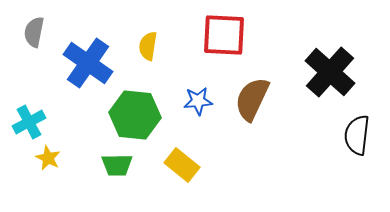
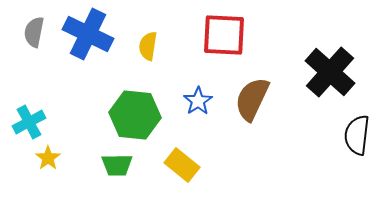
blue cross: moved 29 px up; rotated 9 degrees counterclockwise
blue star: rotated 28 degrees counterclockwise
yellow star: rotated 10 degrees clockwise
